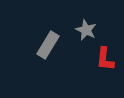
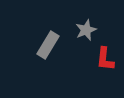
gray star: rotated 25 degrees clockwise
